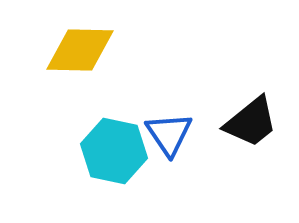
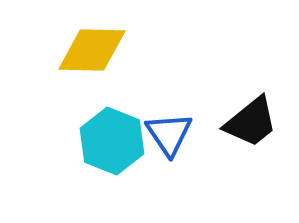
yellow diamond: moved 12 px right
cyan hexagon: moved 2 px left, 10 px up; rotated 10 degrees clockwise
